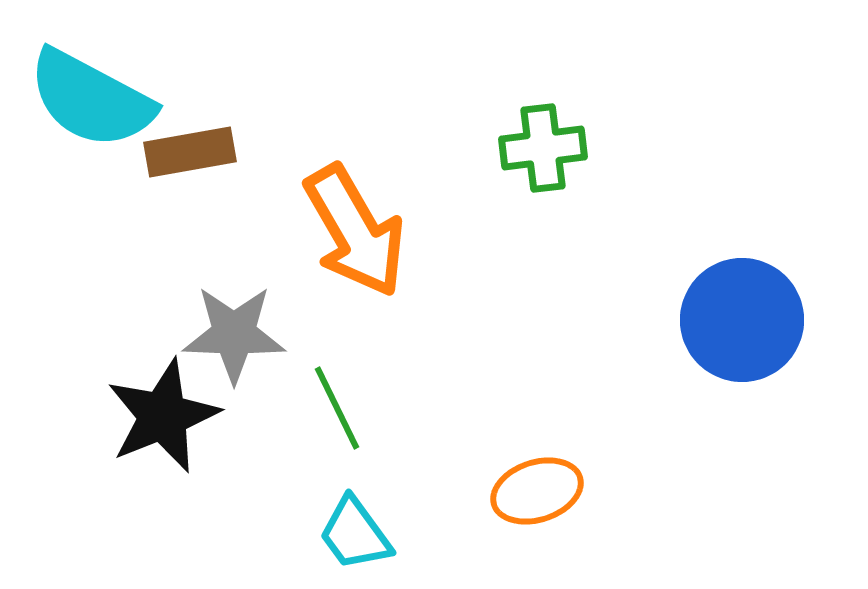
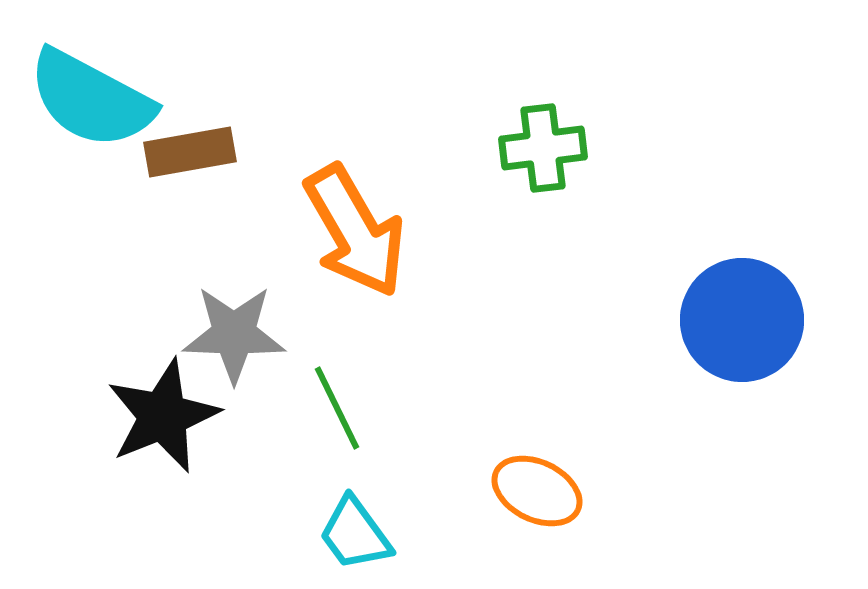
orange ellipse: rotated 44 degrees clockwise
